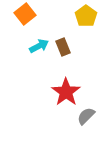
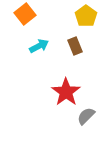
brown rectangle: moved 12 px right, 1 px up
